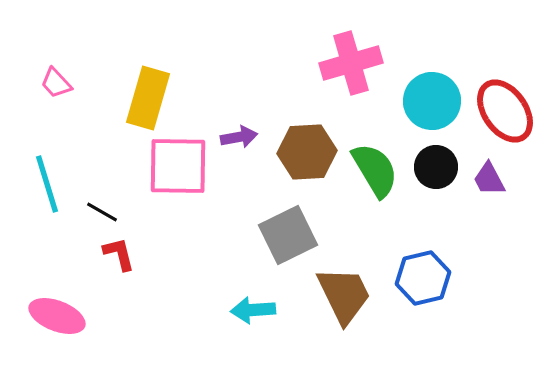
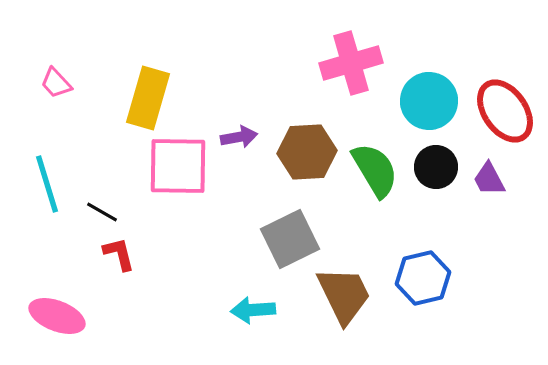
cyan circle: moved 3 px left
gray square: moved 2 px right, 4 px down
